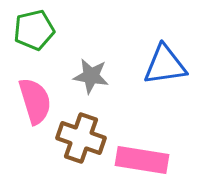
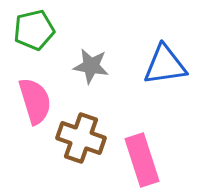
gray star: moved 10 px up
pink rectangle: rotated 63 degrees clockwise
